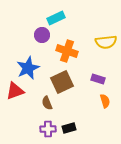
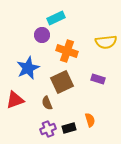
red triangle: moved 9 px down
orange semicircle: moved 15 px left, 19 px down
purple cross: rotated 21 degrees counterclockwise
